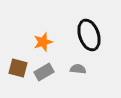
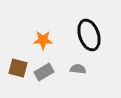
orange star: moved 2 px up; rotated 18 degrees clockwise
